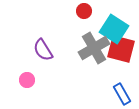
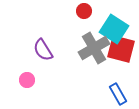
blue rectangle: moved 4 px left
